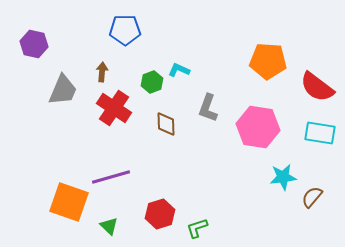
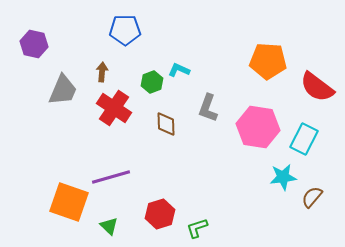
cyan rectangle: moved 16 px left, 6 px down; rotated 72 degrees counterclockwise
